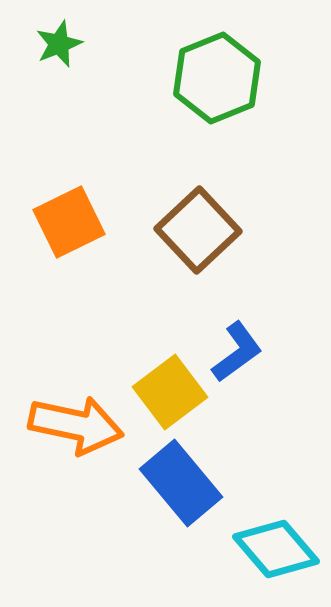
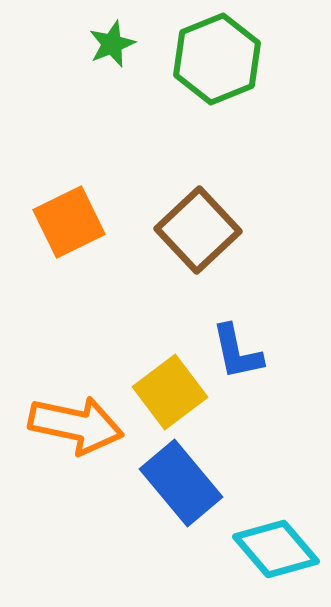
green star: moved 53 px right
green hexagon: moved 19 px up
blue L-shape: rotated 114 degrees clockwise
